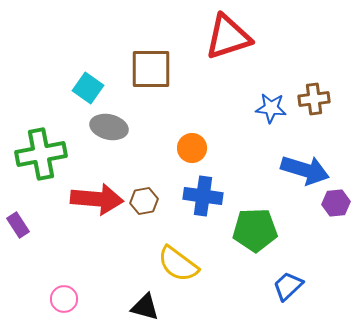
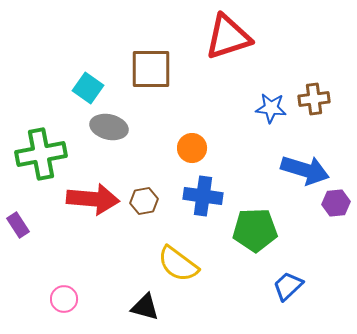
red arrow: moved 4 px left
